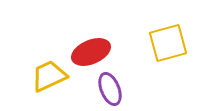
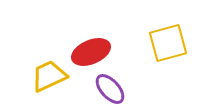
purple ellipse: rotated 20 degrees counterclockwise
